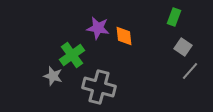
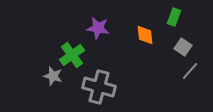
orange diamond: moved 21 px right, 1 px up
